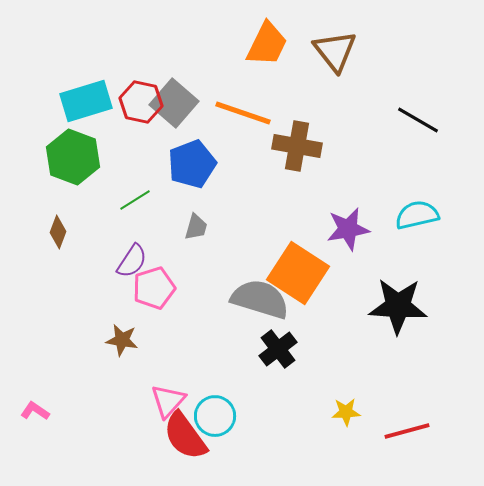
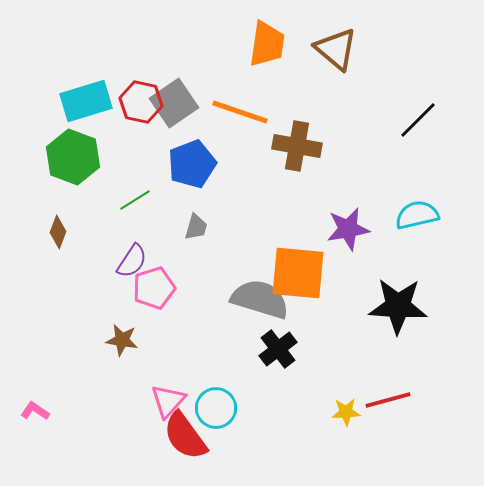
orange trapezoid: rotated 18 degrees counterclockwise
brown triangle: moved 1 px right, 2 px up; rotated 12 degrees counterclockwise
gray square: rotated 15 degrees clockwise
orange line: moved 3 px left, 1 px up
black line: rotated 75 degrees counterclockwise
orange square: rotated 28 degrees counterclockwise
cyan circle: moved 1 px right, 8 px up
red line: moved 19 px left, 31 px up
